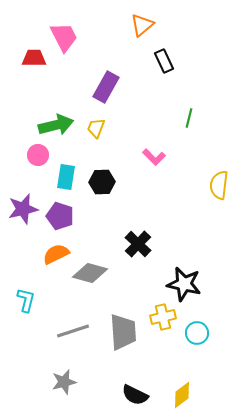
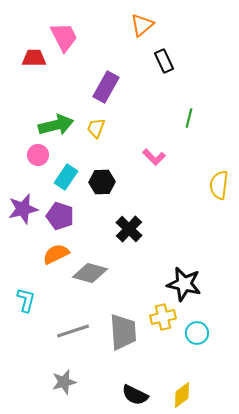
cyan rectangle: rotated 25 degrees clockwise
black cross: moved 9 px left, 15 px up
